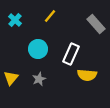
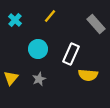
yellow semicircle: moved 1 px right
